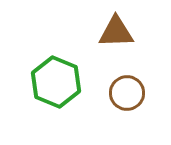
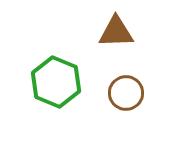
brown circle: moved 1 px left
